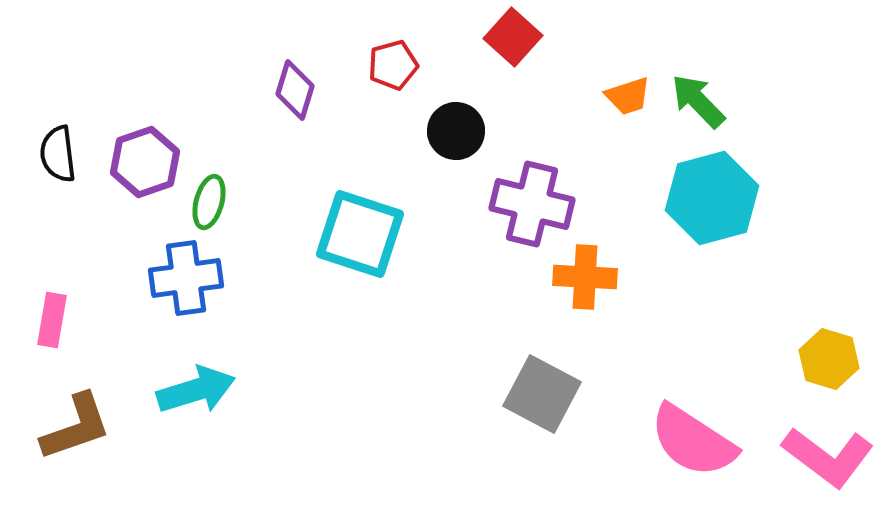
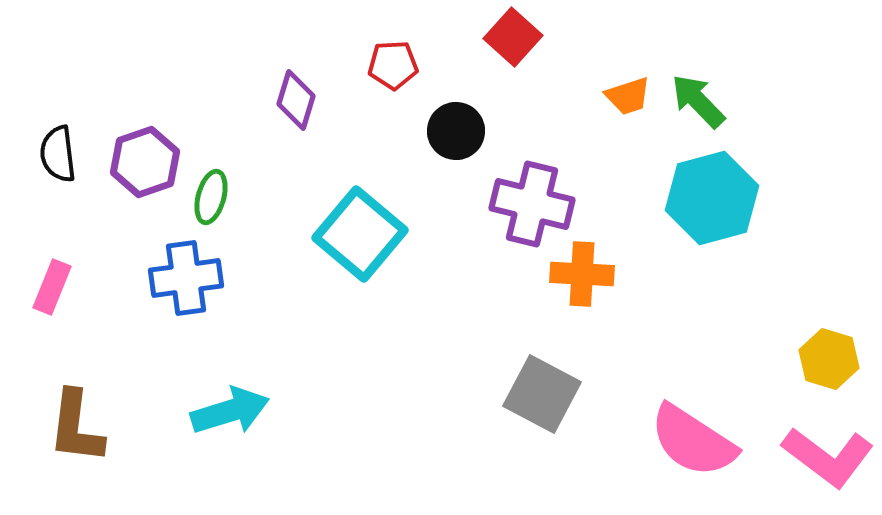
red pentagon: rotated 12 degrees clockwise
purple diamond: moved 1 px right, 10 px down
green ellipse: moved 2 px right, 5 px up
cyan square: rotated 22 degrees clockwise
orange cross: moved 3 px left, 3 px up
pink rectangle: moved 33 px up; rotated 12 degrees clockwise
cyan arrow: moved 34 px right, 21 px down
brown L-shape: rotated 116 degrees clockwise
